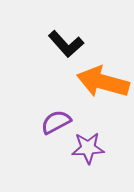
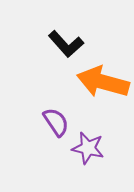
purple semicircle: rotated 84 degrees clockwise
purple star: rotated 16 degrees clockwise
